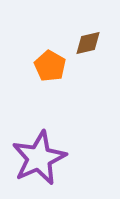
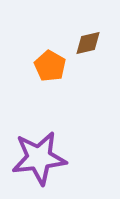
purple star: rotated 18 degrees clockwise
